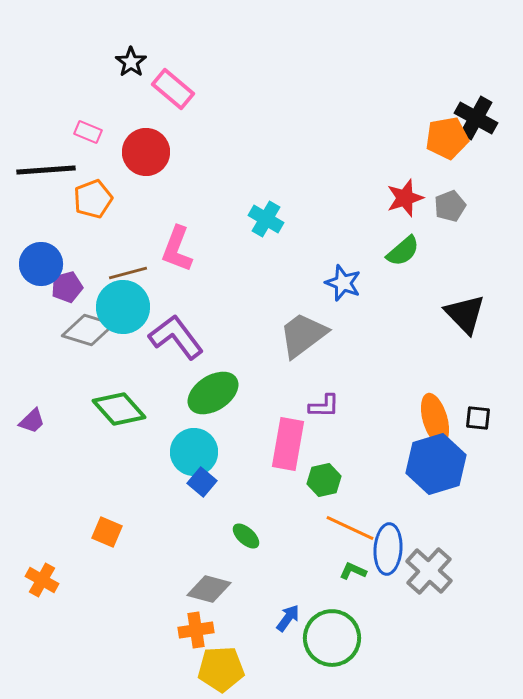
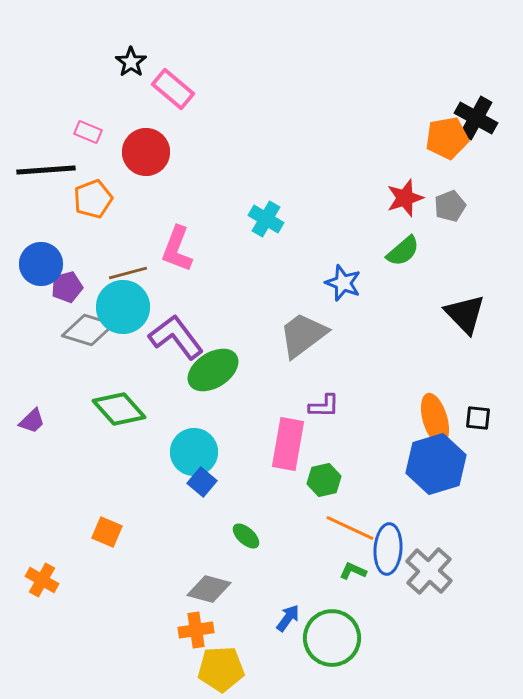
green ellipse at (213, 393): moved 23 px up
